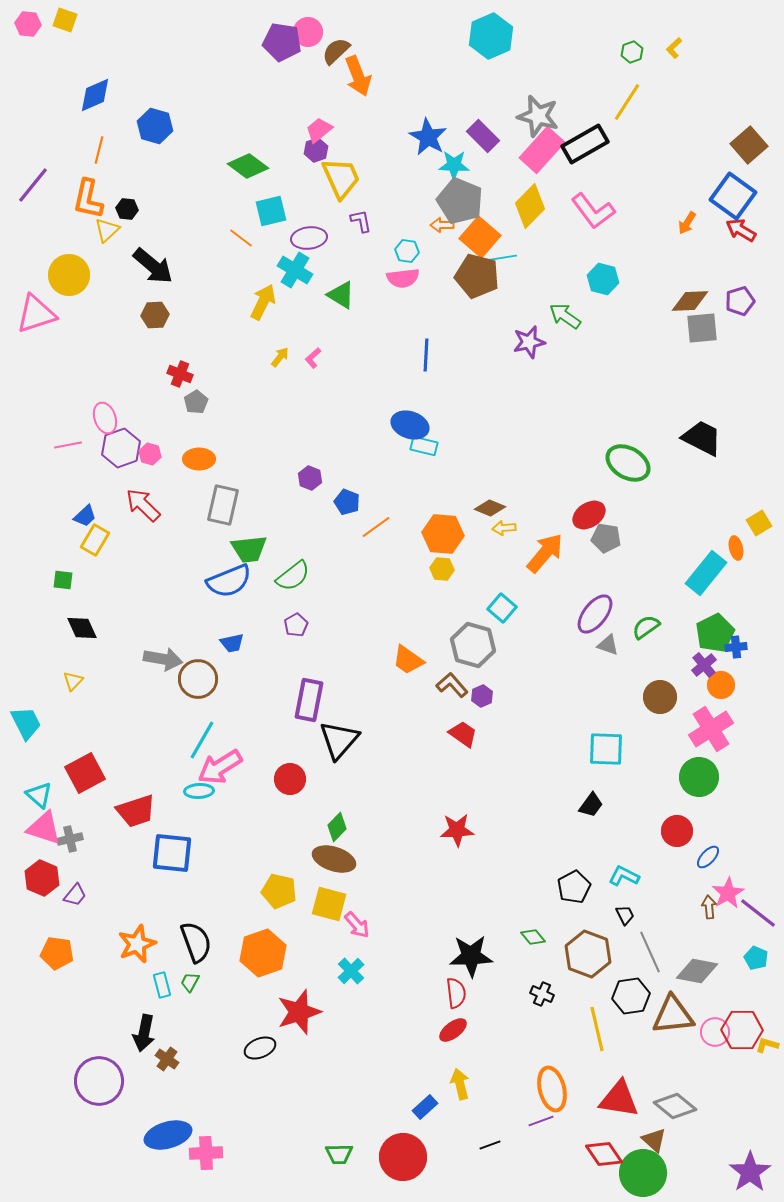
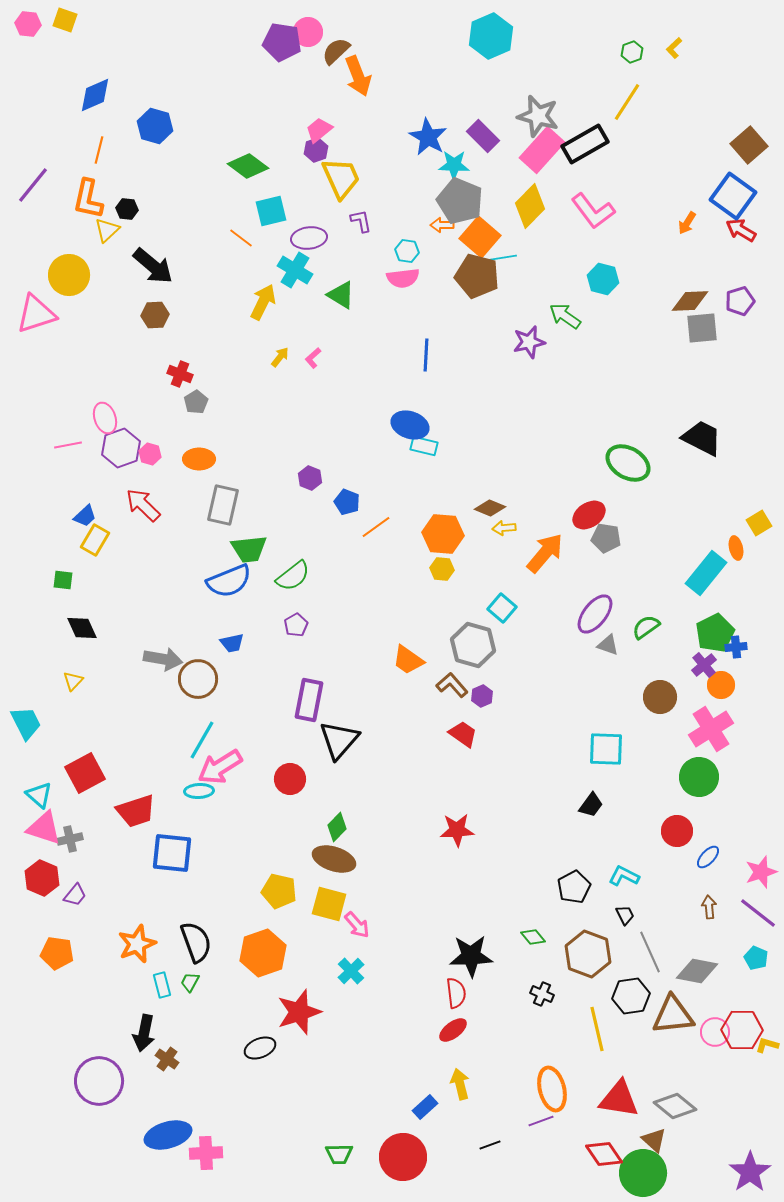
pink star at (728, 893): moved 33 px right, 21 px up; rotated 12 degrees clockwise
